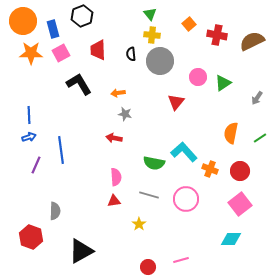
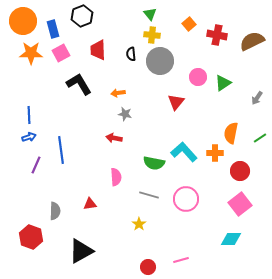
orange cross at (210, 169): moved 5 px right, 16 px up; rotated 21 degrees counterclockwise
red triangle at (114, 201): moved 24 px left, 3 px down
